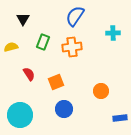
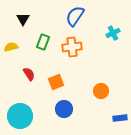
cyan cross: rotated 24 degrees counterclockwise
cyan circle: moved 1 px down
